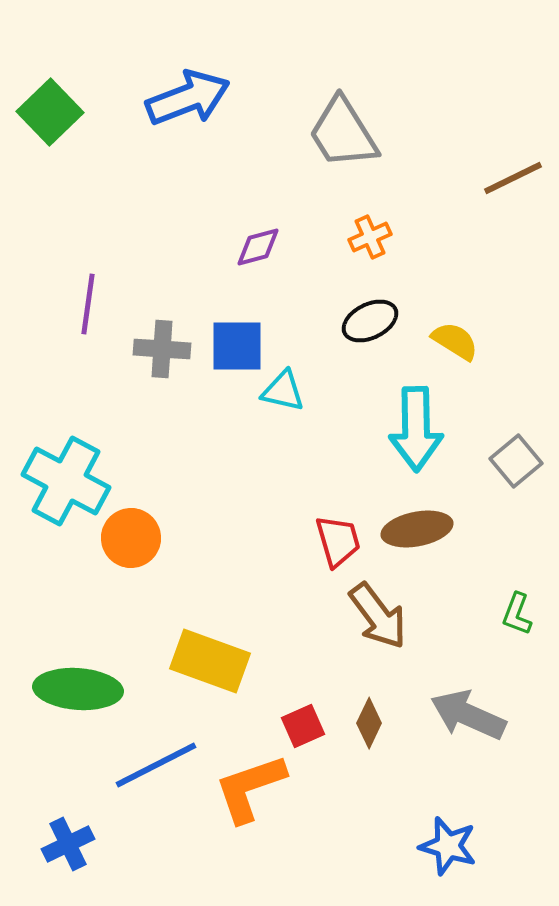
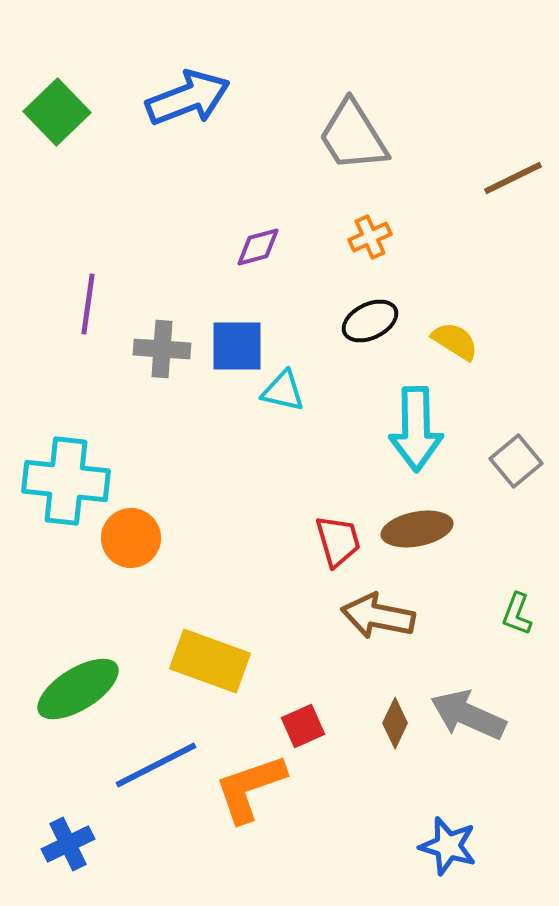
green square: moved 7 px right
gray trapezoid: moved 10 px right, 3 px down
cyan cross: rotated 22 degrees counterclockwise
brown arrow: rotated 138 degrees clockwise
green ellipse: rotated 36 degrees counterclockwise
brown diamond: moved 26 px right
